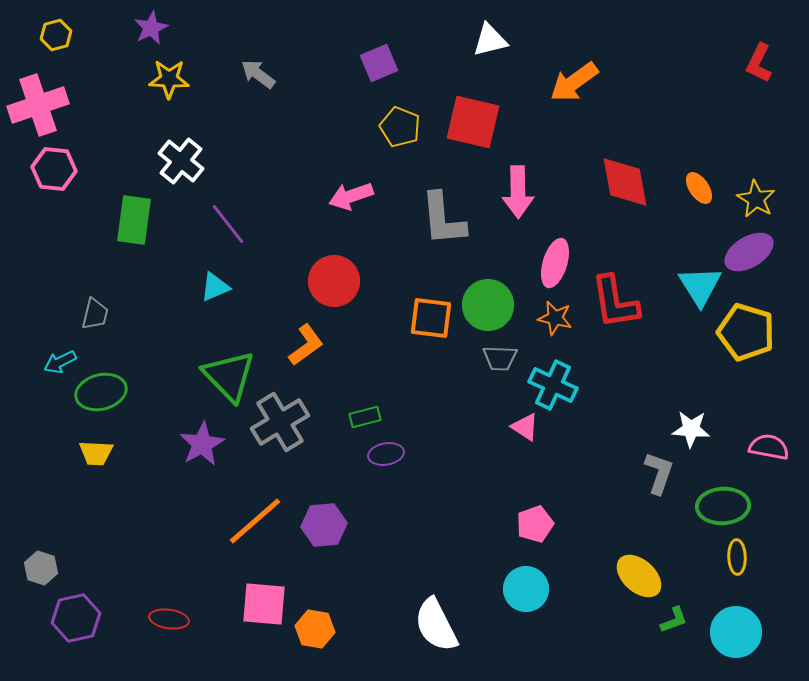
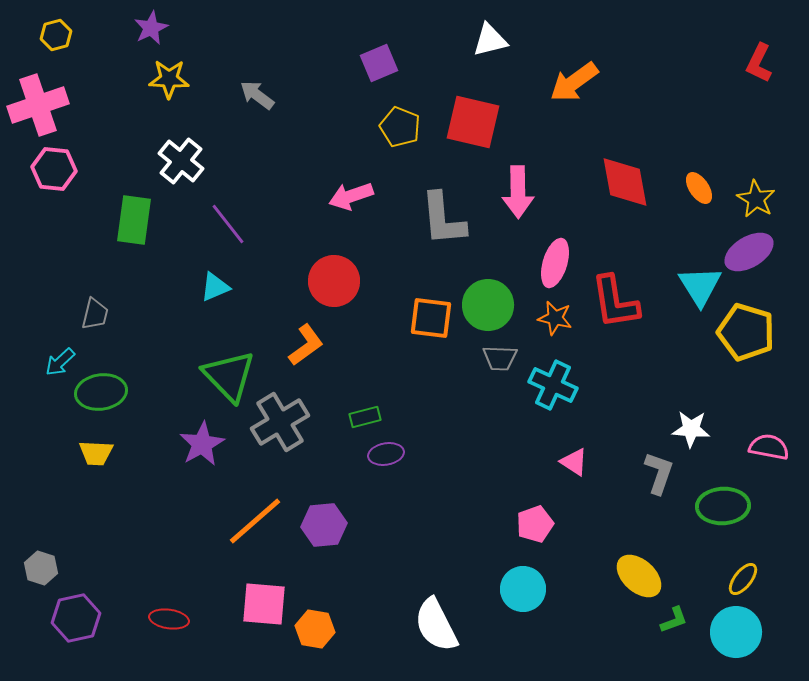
gray arrow at (258, 74): moved 1 px left, 21 px down
cyan arrow at (60, 362): rotated 16 degrees counterclockwise
green ellipse at (101, 392): rotated 6 degrees clockwise
pink triangle at (525, 427): moved 49 px right, 35 px down
yellow ellipse at (737, 557): moved 6 px right, 22 px down; rotated 40 degrees clockwise
cyan circle at (526, 589): moved 3 px left
